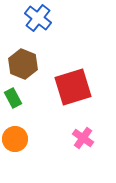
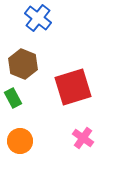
orange circle: moved 5 px right, 2 px down
